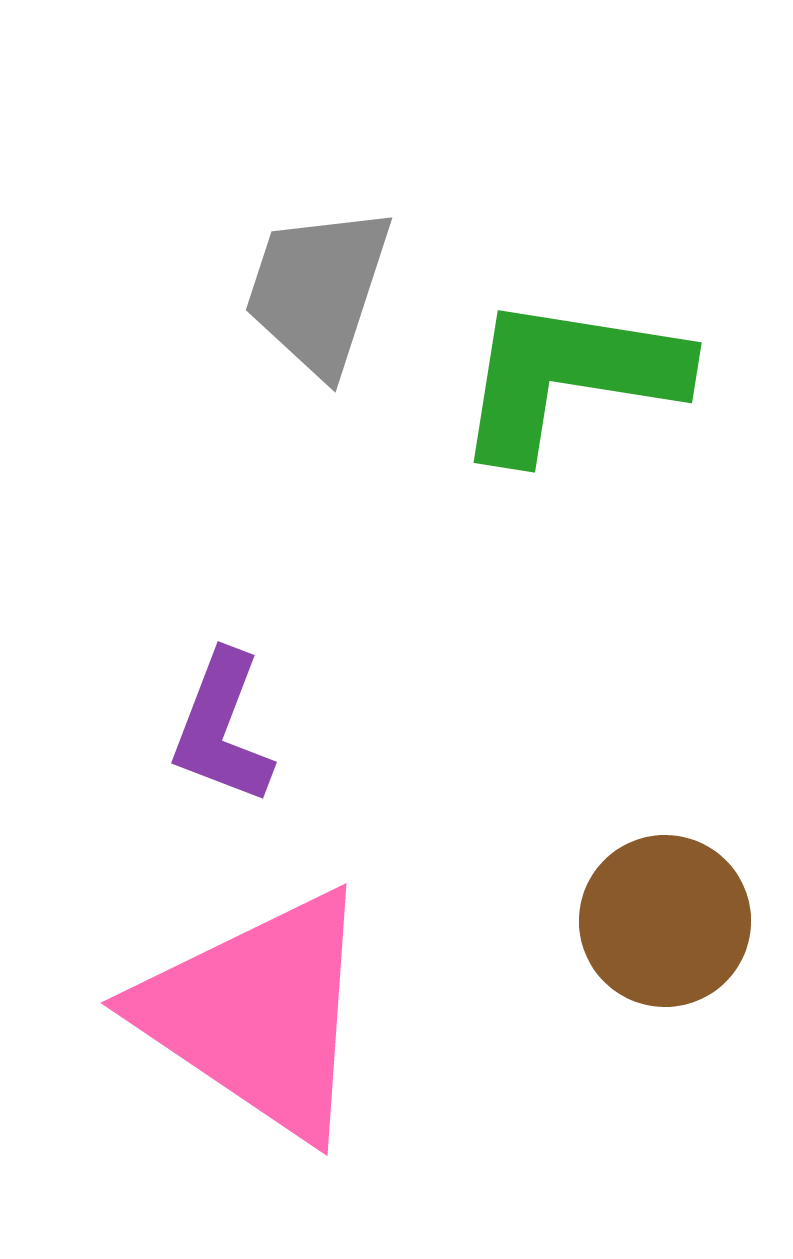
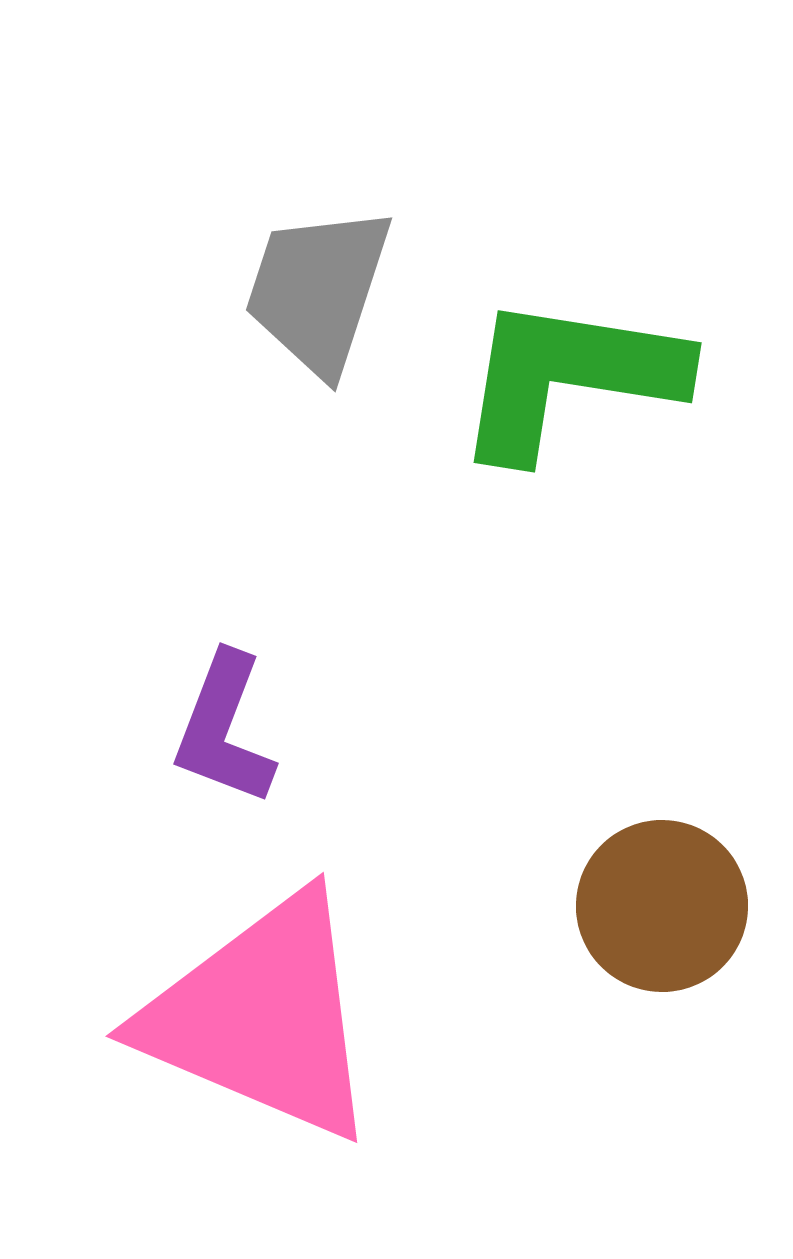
purple L-shape: moved 2 px right, 1 px down
brown circle: moved 3 px left, 15 px up
pink triangle: moved 4 px right, 3 px down; rotated 11 degrees counterclockwise
